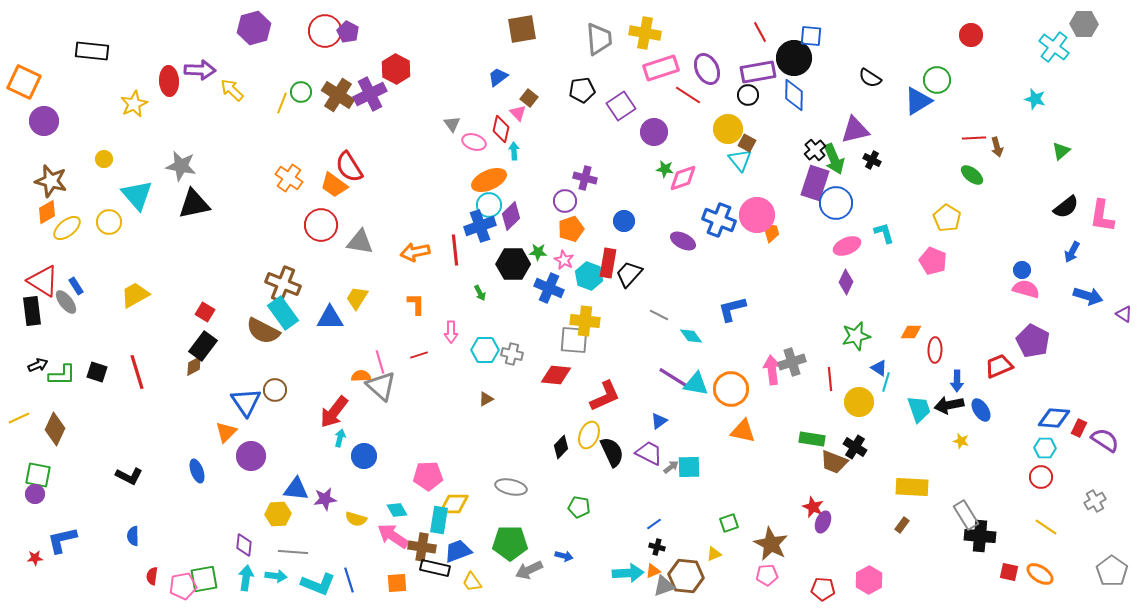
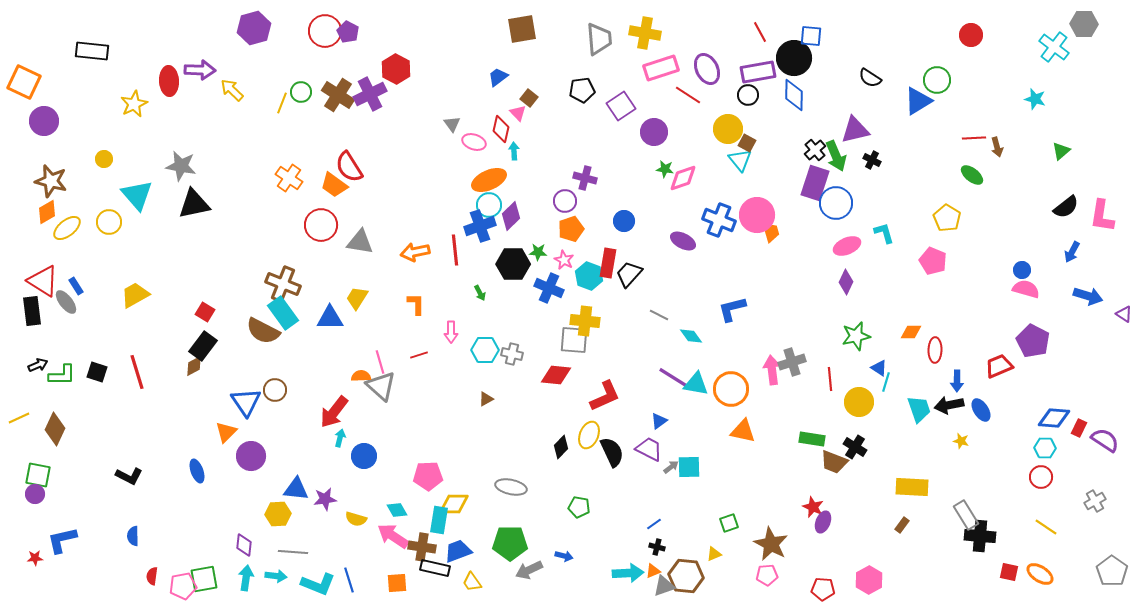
green arrow at (834, 159): moved 2 px right, 3 px up
purple trapezoid at (649, 453): moved 4 px up
